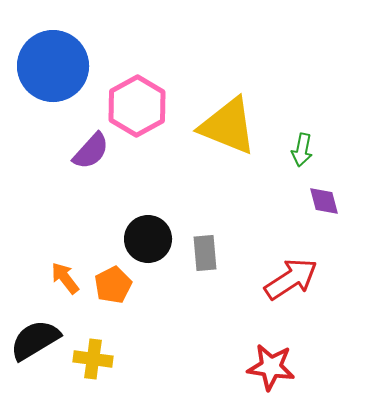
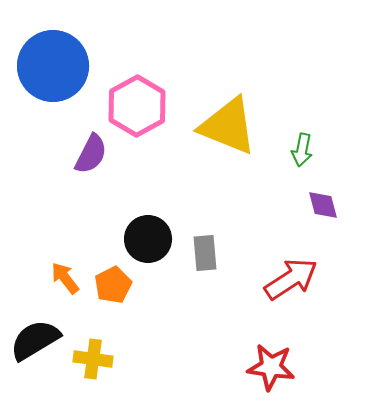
purple semicircle: moved 3 px down; rotated 15 degrees counterclockwise
purple diamond: moved 1 px left, 4 px down
